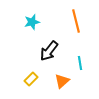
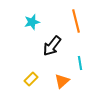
black arrow: moved 3 px right, 5 px up
